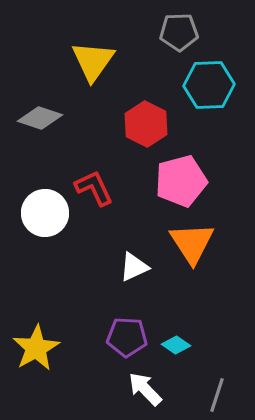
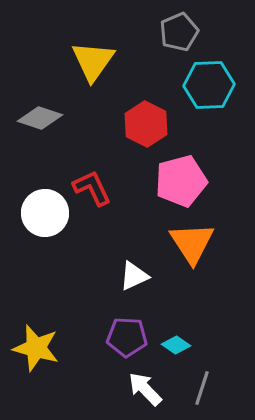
gray pentagon: rotated 21 degrees counterclockwise
red L-shape: moved 2 px left
white triangle: moved 9 px down
yellow star: rotated 27 degrees counterclockwise
gray line: moved 15 px left, 7 px up
